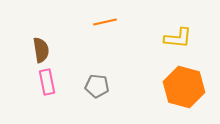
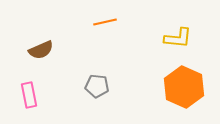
brown semicircle: rotated 75 degrees clockwise
pink rectangle: moved 18 px left, 13 px down
orange hexagon: rotated 9 degrees clockwise
